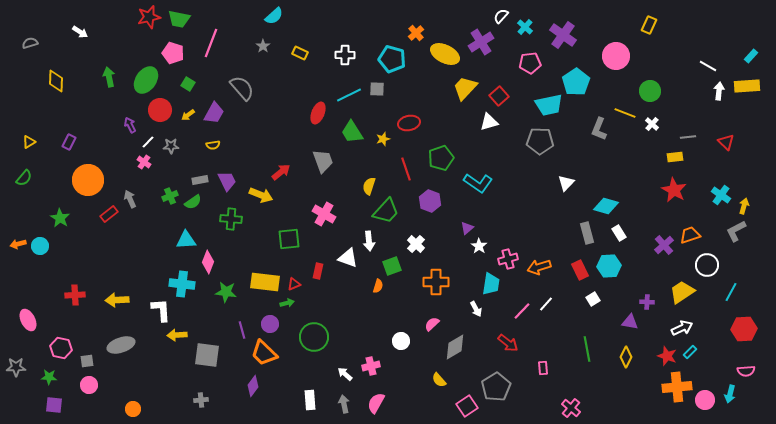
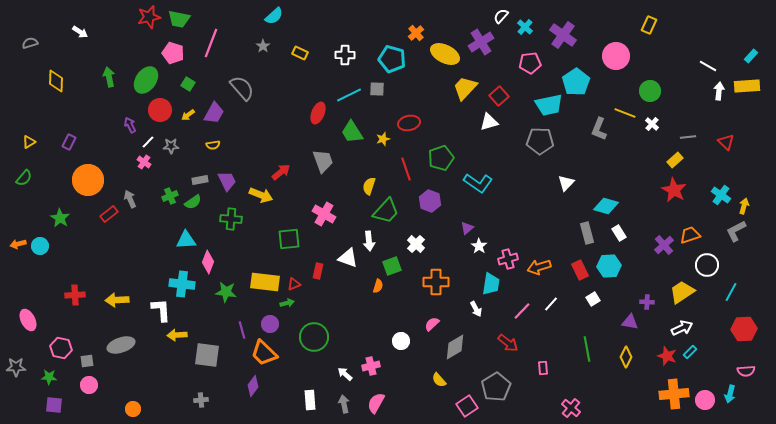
yellow rectangle at (675, 157): moved 3 px down; rotated 35 degrees counterclockwise
white line at (546, 304): moved 5 px right
orange cross at (677, 387): moved 3 px left, 7 px down
